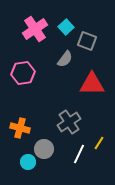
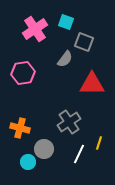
cyan square: moved 5 px up; rotated 28 degrees counterclockwise
gray square: moved 3 px left, 1 px down
yellow line: rotated 16 degrees counterclockwise
